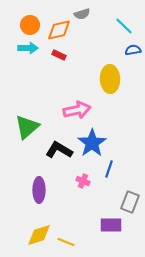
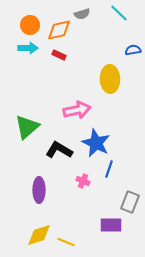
cyan line: moved 5 px left, 13 px up
blue star: moved 4 px right; rotated 12 degrees counterclockwise
